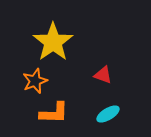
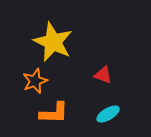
yellow star: rotated 12 degrees counterclockwise
